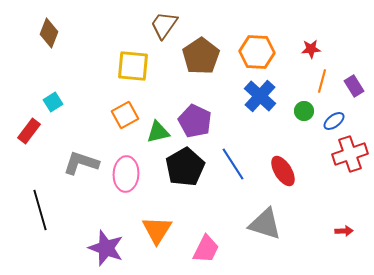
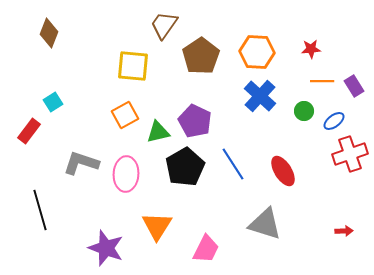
orange line: rotated 75 degrees clockwise
orange triangle: moved 4 px up
